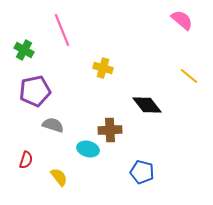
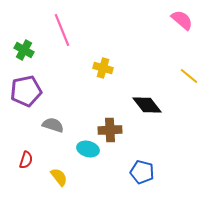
purple pentagon: moved 9 px left
